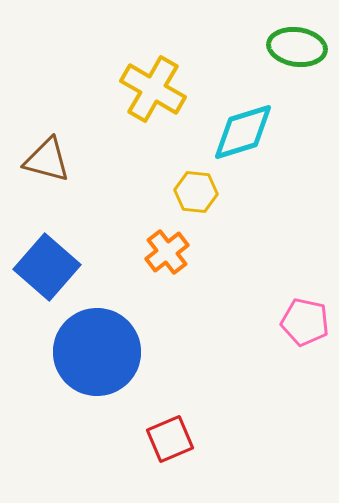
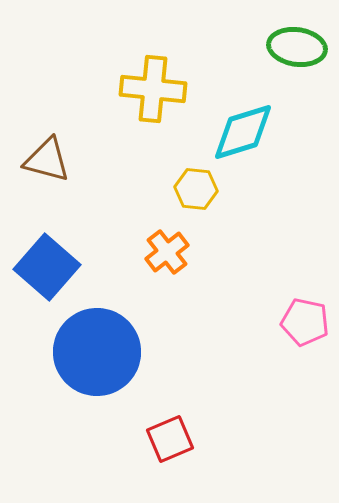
yellow cross: rotated 24 degrees counterclockwise
yellow hexagon: moved 3 px up
